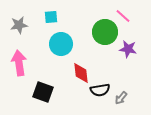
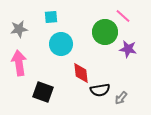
gray star: moved 4 px down
